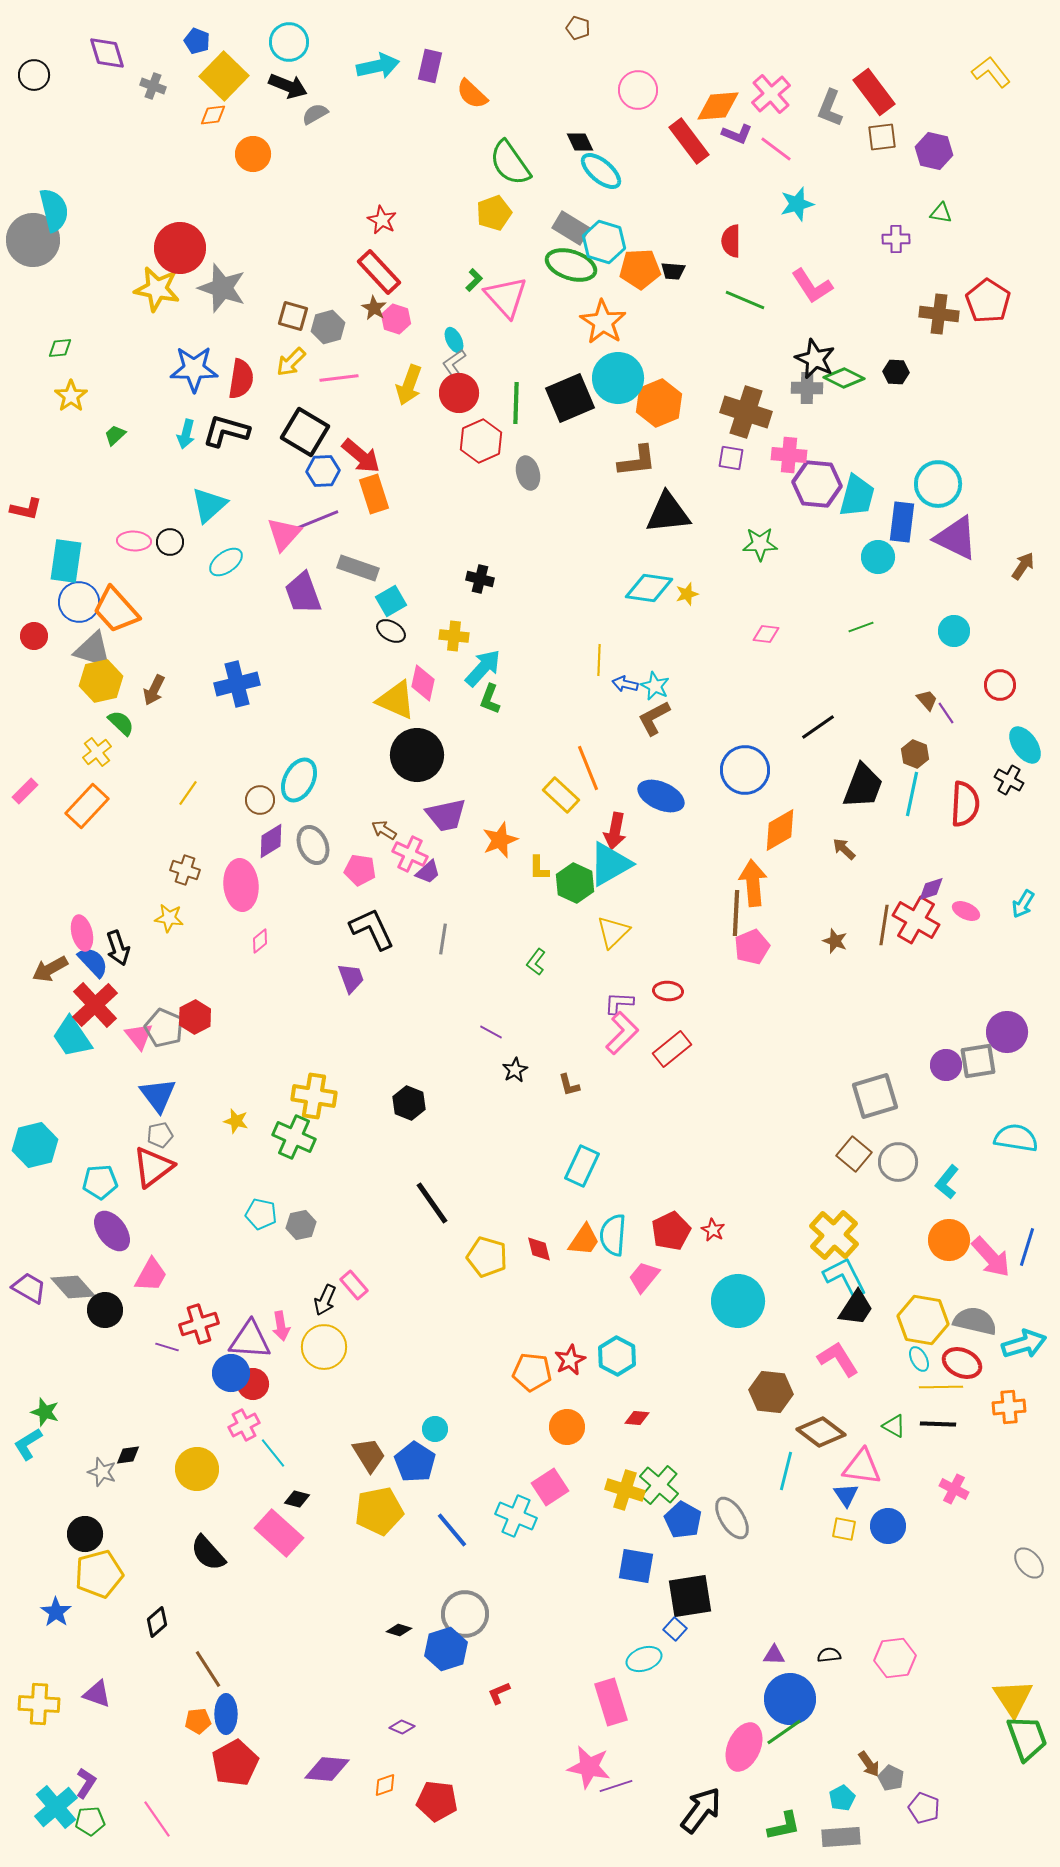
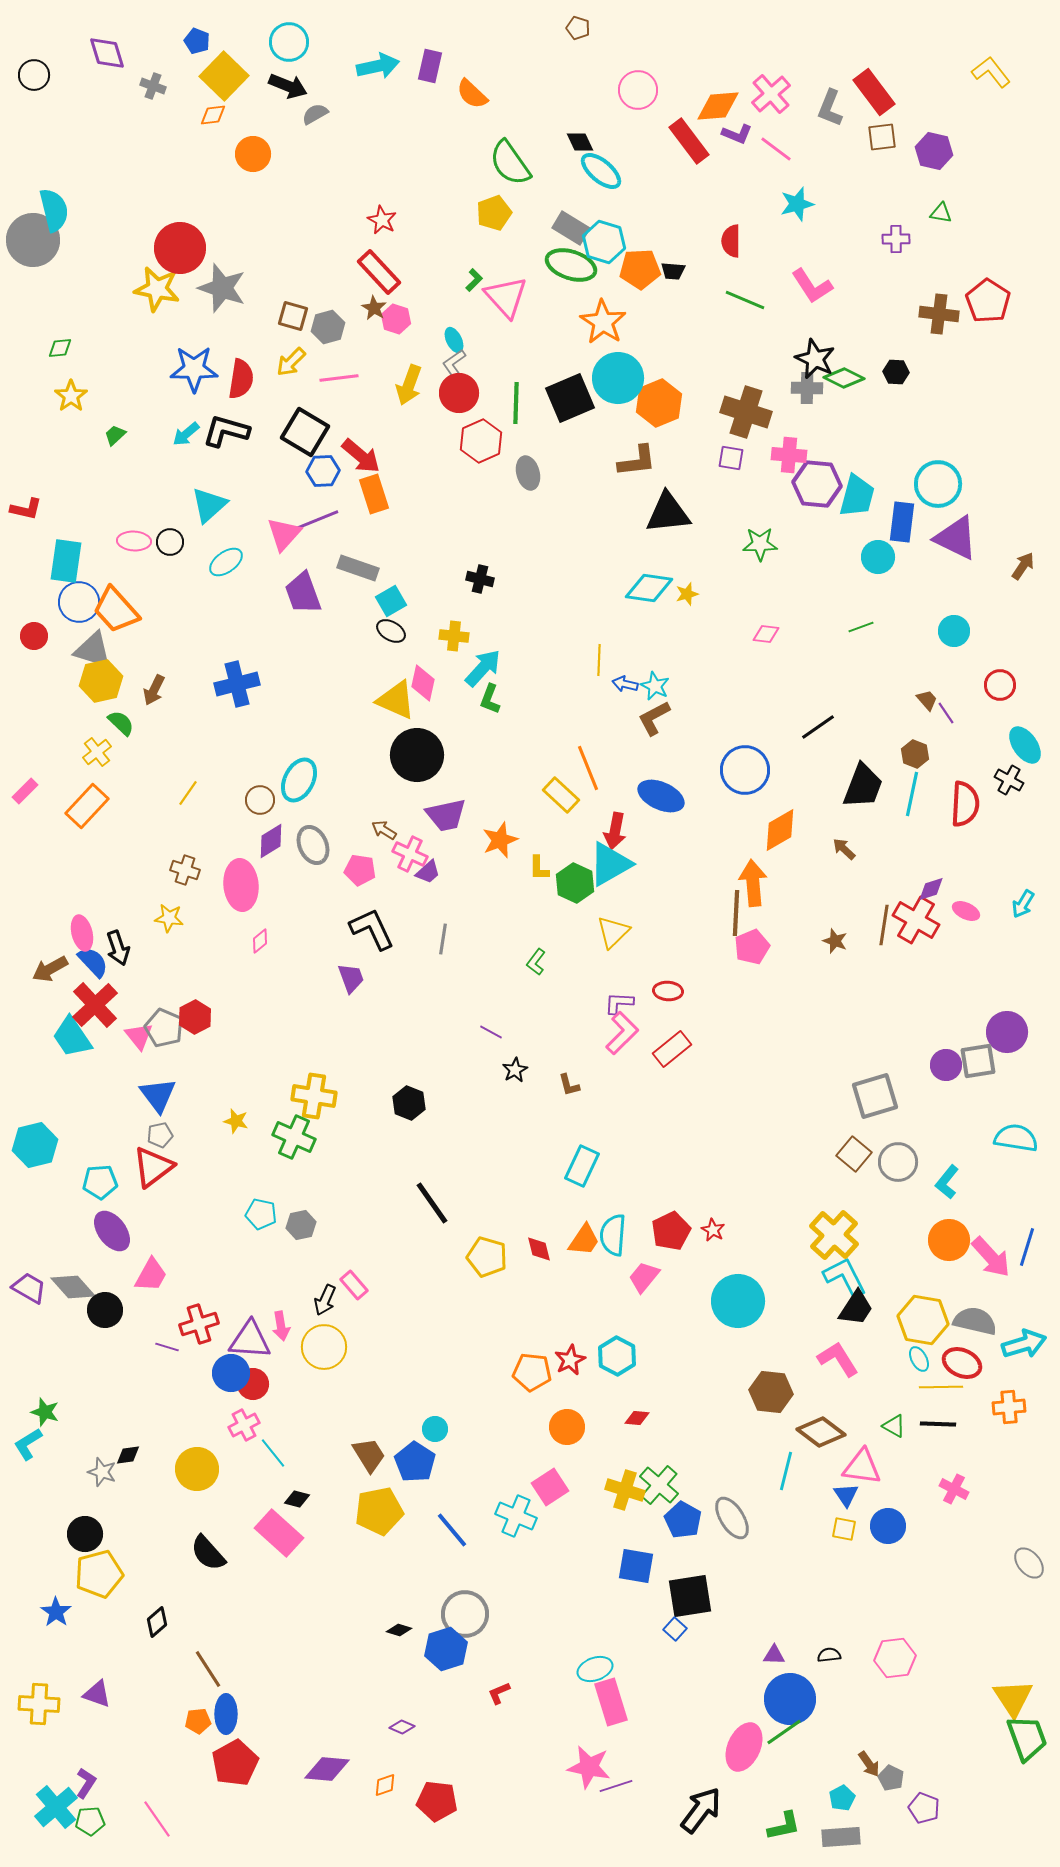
cyan arrow at (186, 434): rotated 36 degrees clockwise
cyan ellipse at (644, 1659): moved 49 px left, 10 px down
